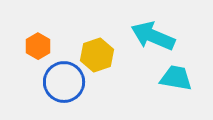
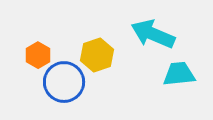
cyan arrow: moved 2 px up
orange hexagon: moved 9 px down
cyan trapezoid: moved 3 px right, 4 px up; rotated 16 degrees counterclockwise
